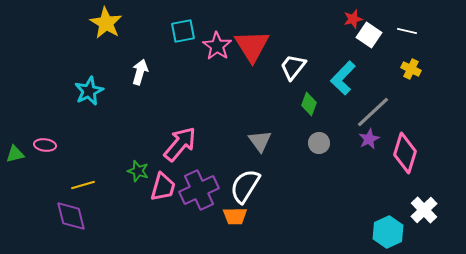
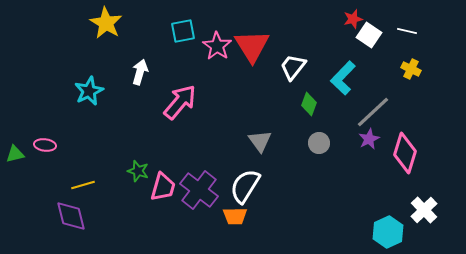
pink arrow: moved 42 px up
purple cross: rotated 27 degrees counterclockwise
